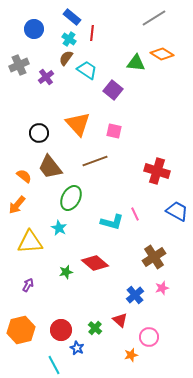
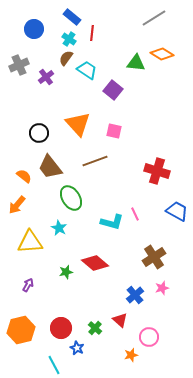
green ellipse: rotated 60 degrees counterclockwise
red circle: moved 2 px up
